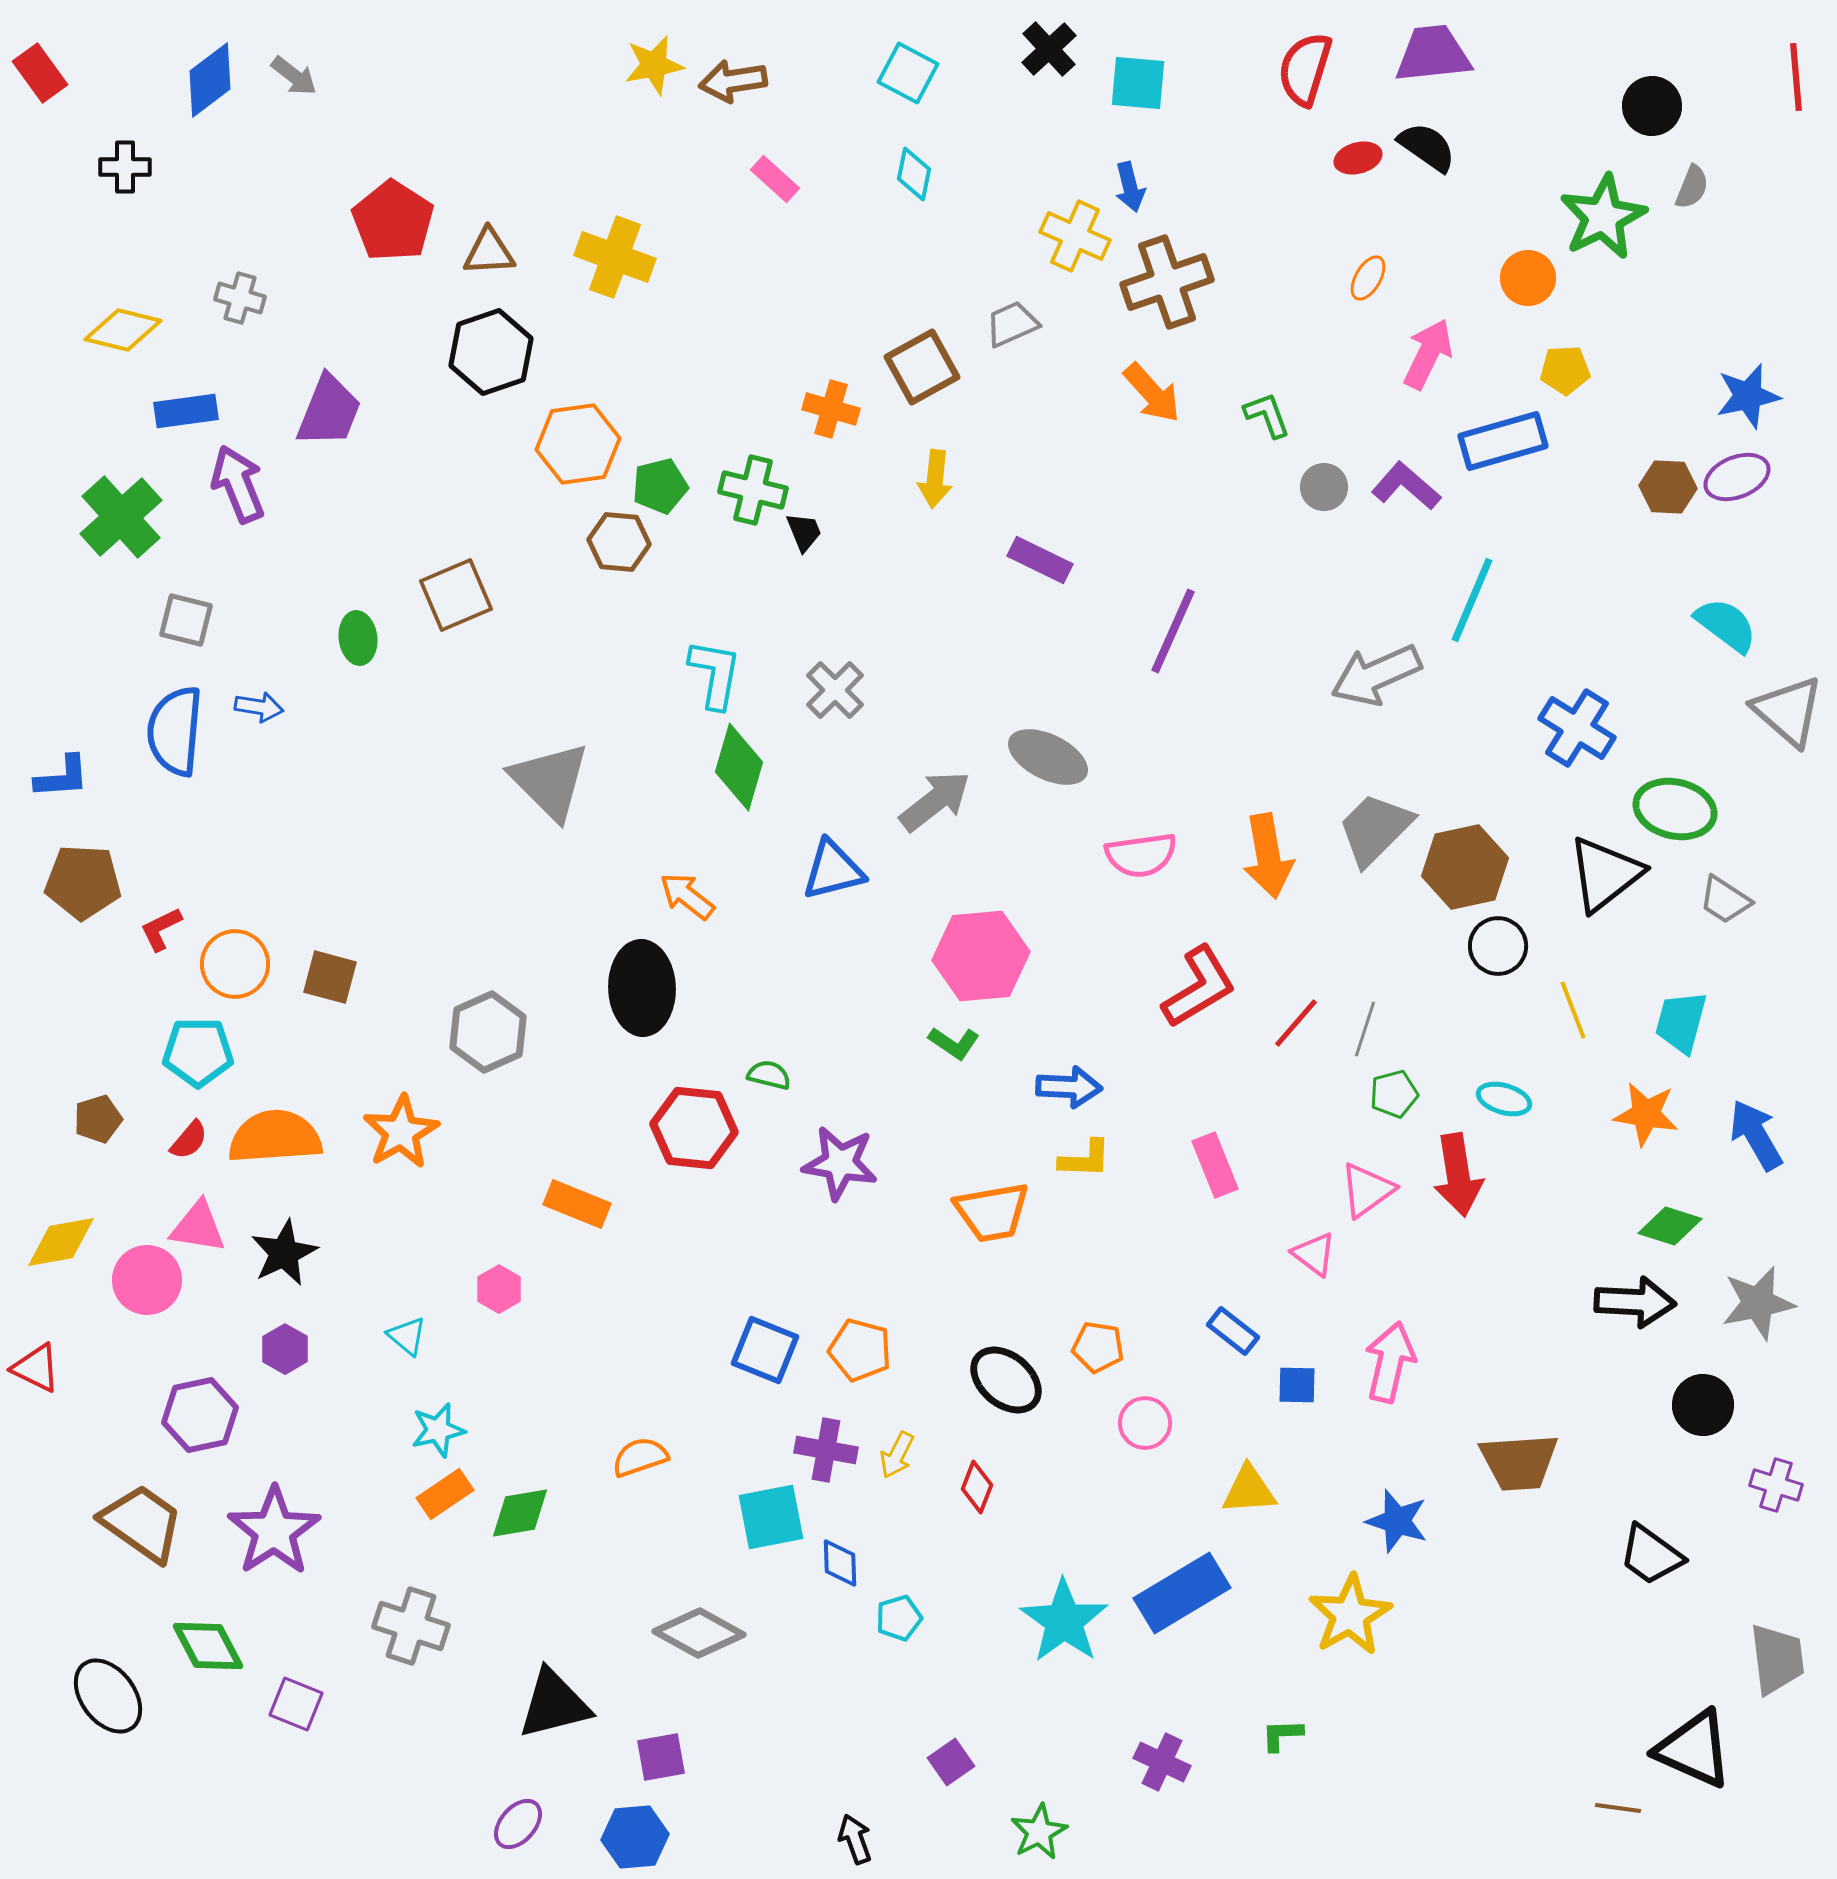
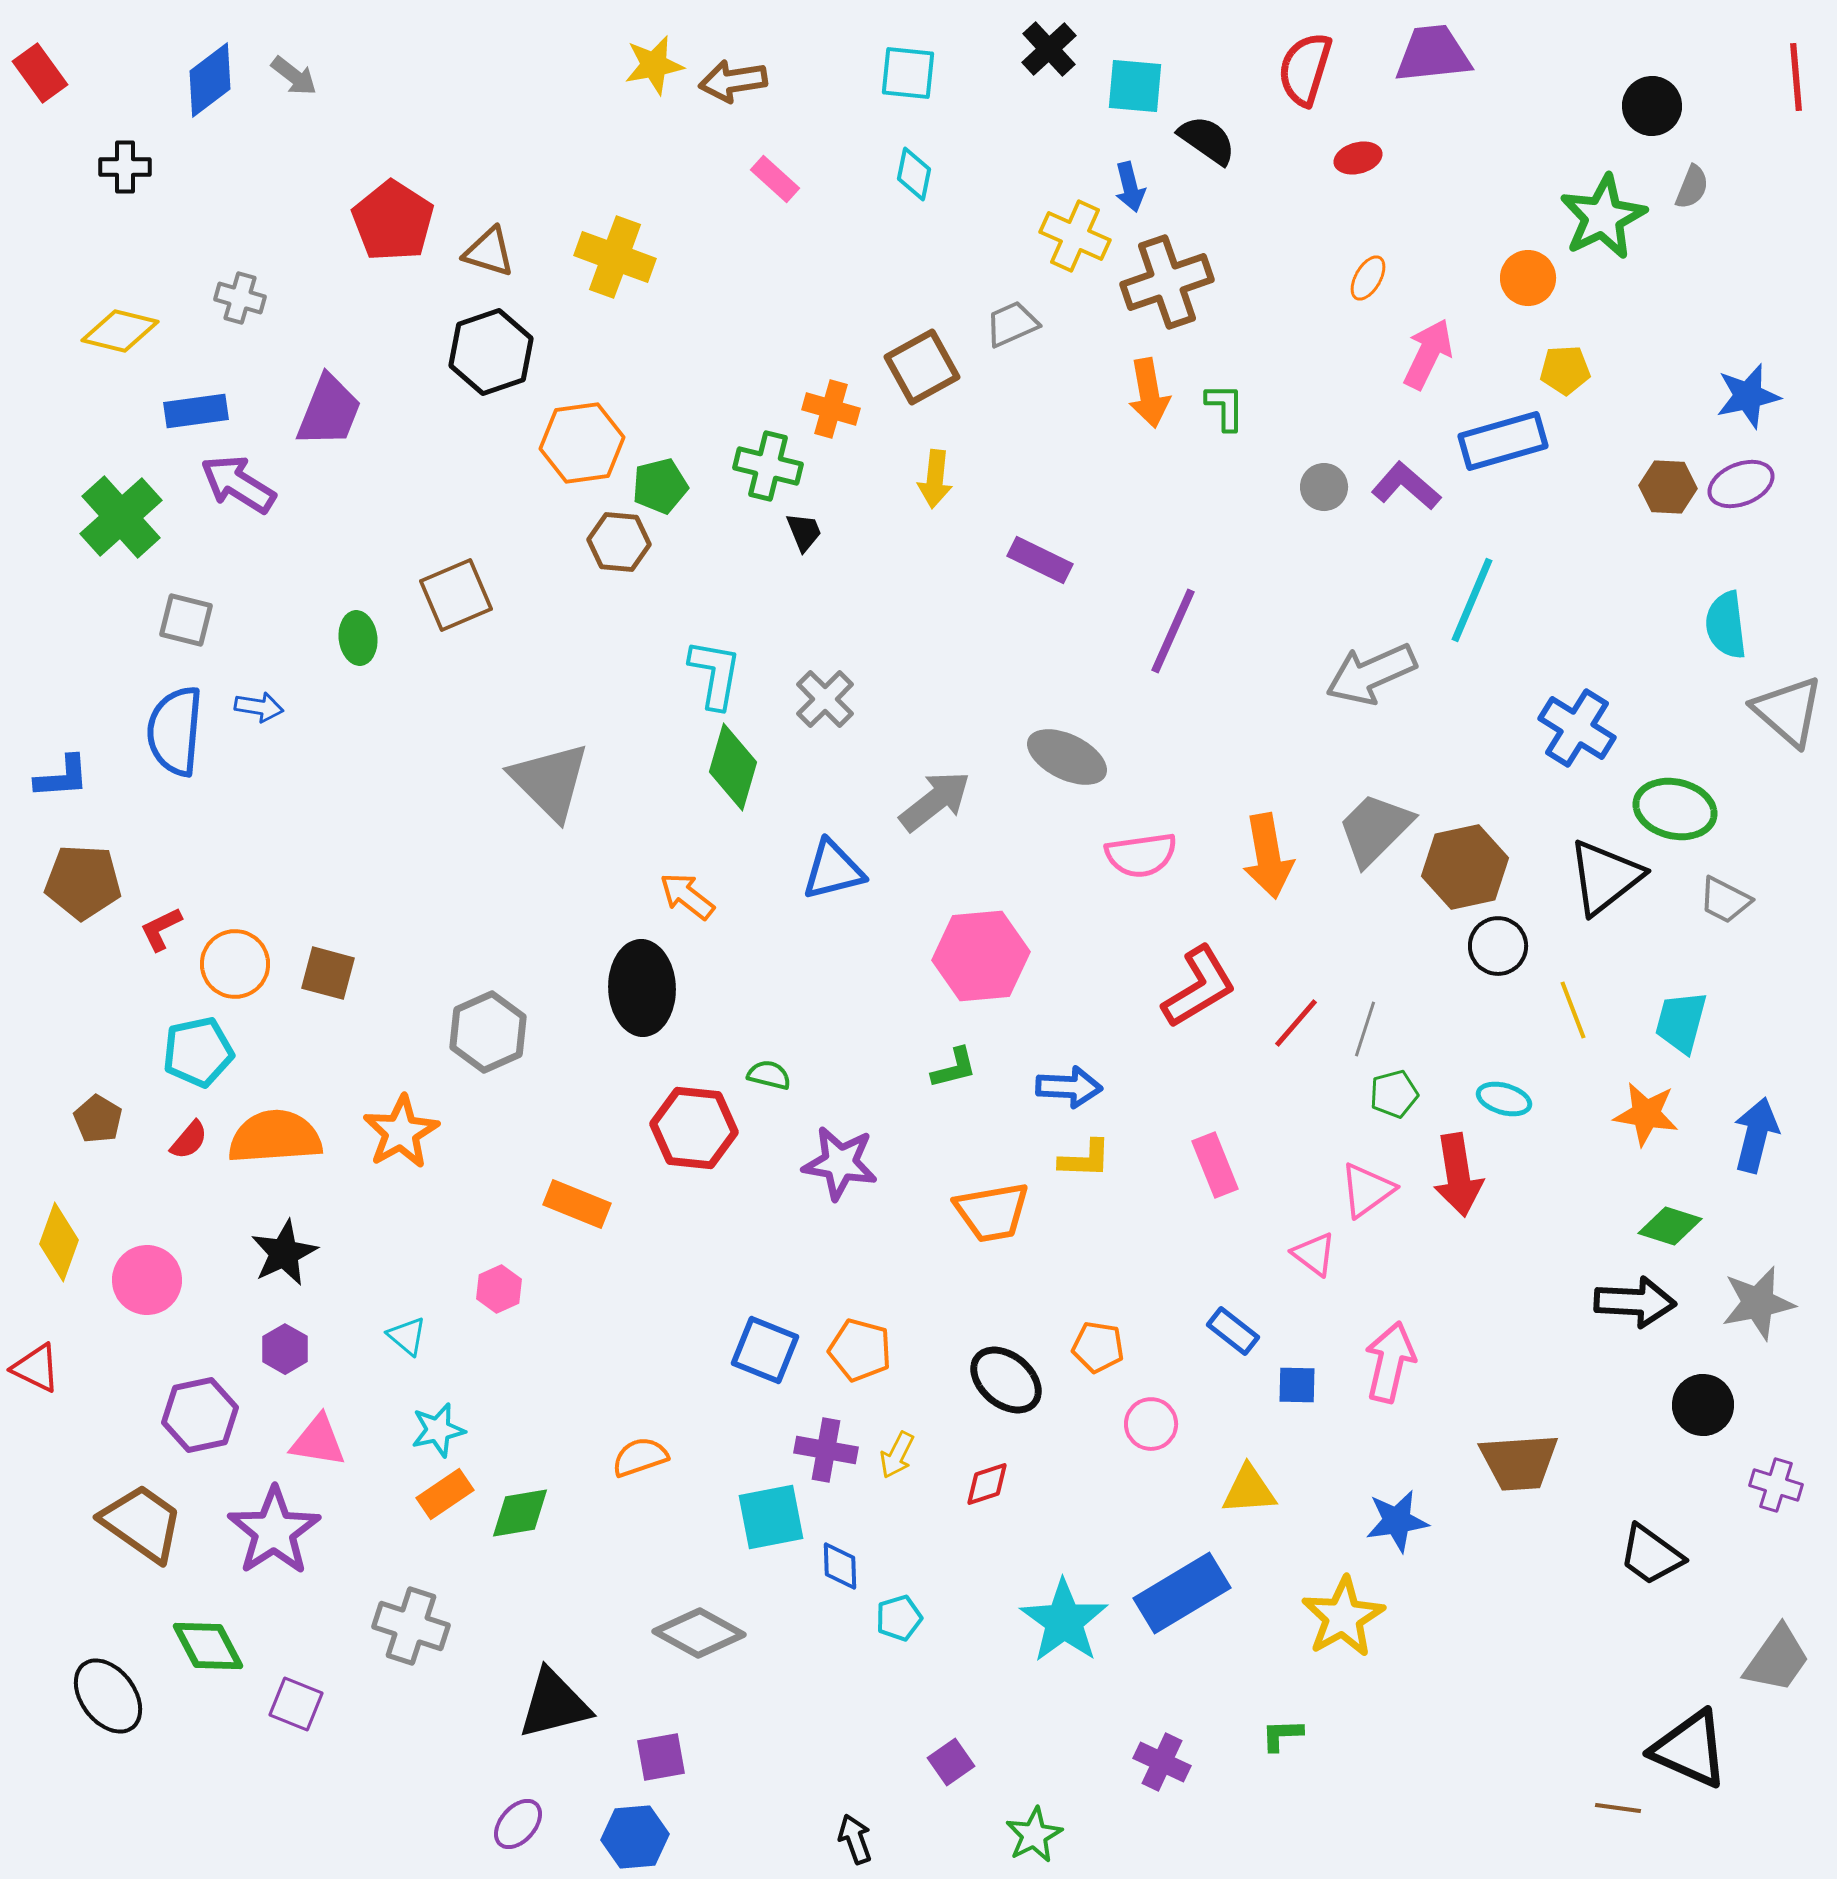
cyan square at (908, 73): rotated 22 degrees counterclockwise
cyan square at (1138, 83): moved 3 px left, 3 px down
black semicircle at (1427, 147): moved 220 px left, 7 px up
brown triangle at (489, 252): rotated 20 degrees clockwise
yellow diamond at (123, 330): moved 3 px left, 1 px down
orange arrow at (1152, 393): moved 3 px left; rotated 32 degrees clockwise
blue rectangle at (186, 411): moved 10 px right
green L-shape at (1267, 415): moved 42 px left, 8 px up; rotated 20 degrees clockwise
orange hexagon at (578, 444): moved 4 px right, 1 px up
purple ellipse at (1737, 477): moved 4 px right, 7 px down
purple arrow at (238, 484): rotated 36 degrees counterclockwise
green cross at (753, 490): moved 15 px right, 24 px up
cyan semicircle at (1726, 625): rotated 134 degrees counterclockwise
gray arrow at (1376, 675): moved 5 px left, 1 px up
gray cross at (835, 690): moved 10 px left, 9 px down
gray ellipse at (1048, 757): moved 19 px right
green diamond at (739, 767): moved 6 px left
black triangle at (1605, 874): moved 3 px down
gray trapezoid at (1725, 900): rotated 6 degrees counterclockwise
brown square at (330, 977): moved 2 px left, 4 px up
green L-shape at (954, 1043): moved 25 px down; rotated 48 degrees counterclockwise
cyan pentagon at (198, 1052): rotated 12 degrees counterclockwise
brown pentagon at (98, 1119): rotated 24 degrees counterclockwise
blue arrow at (1756, 1135): rotated 44 degrees clockwise
pink triangle at (198, 1227): moved 120 px right, 214 px down
yellow diamond at (61, 1242): moved 2 px left; rotated 60 degrees counterclockwise
pink hexagon at (499, 1289): rotated 6 degrees clockwise
pink circle at (1145, 1423): moved 6 px right, 1 px down
red diamond at (977, 1487): moved 10 px right, 3 px up; rotated 51 degrees clockwise
blue star at (1397, 1521): rotated 26 degrees counterclockwise
blue diamond at (840, 1563): moved 3 px down
yellow star at (1350, 1615): moved 7 px left, 2 px down
gray trapezoid at (1777, 1659): rotated 42 degrees clockwise
black triangle at (1694, 1749): moved 4 px left
green star at (1039, 1832): moved 5 px left, 3 px down
